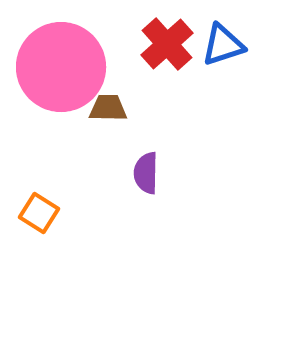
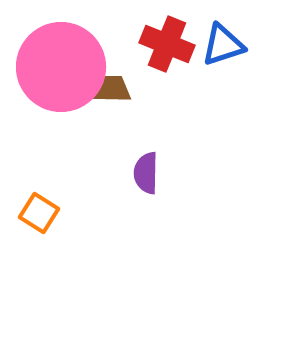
red cross: rotated 26 degrees counterclockwise
brown trapezoid: moved 4 px right, 19 px up
